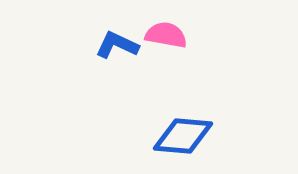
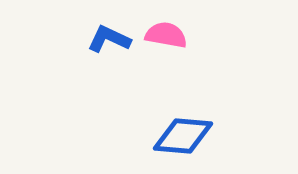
blue L-shape: moved 8 px left, 6 px up
